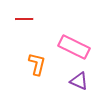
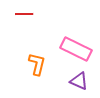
red line: moved 5 px up
pink rectangle: moved 2 px right, 2 px down
